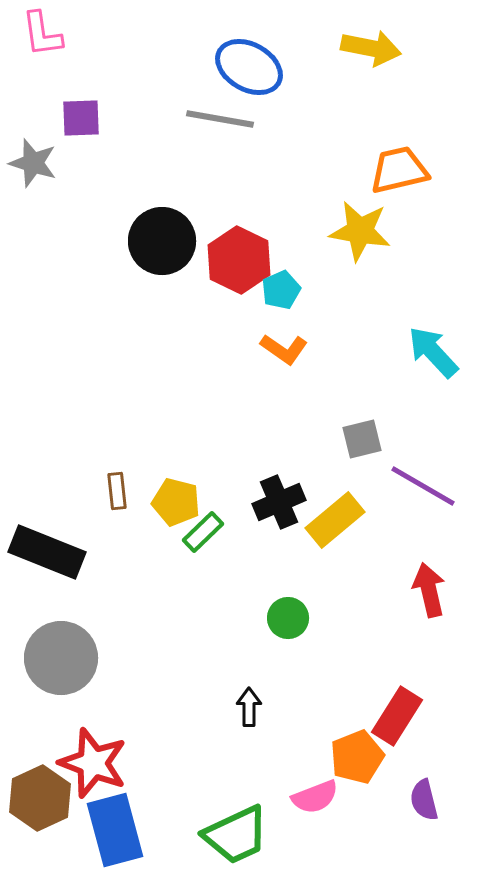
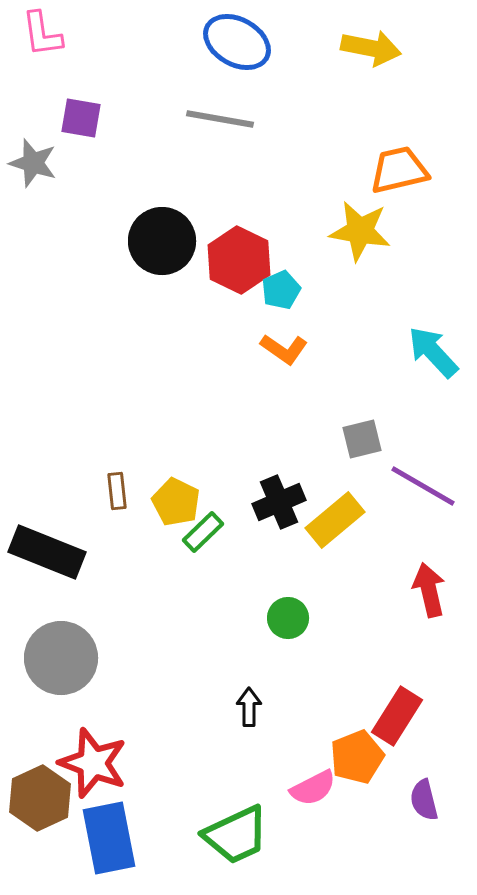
blue ellipse: moved 12 px left, 25 px up
purple square: rotated 12 degrees clockwise
yellow pentagon: rotated 12 degrees clockwise
pink semicircle: moved 2 px left, 9 px up; rotated 6 degrees counterclockwise
blue rectangle: moved 6 px left, 8 px down; rotated 4 degrees clockwise
